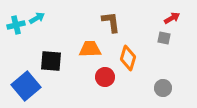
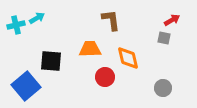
red arrow: moved 2 px down
brown L-shape: moved 2 px up
orange diamond: rotated 30 degrees counterclockwise
